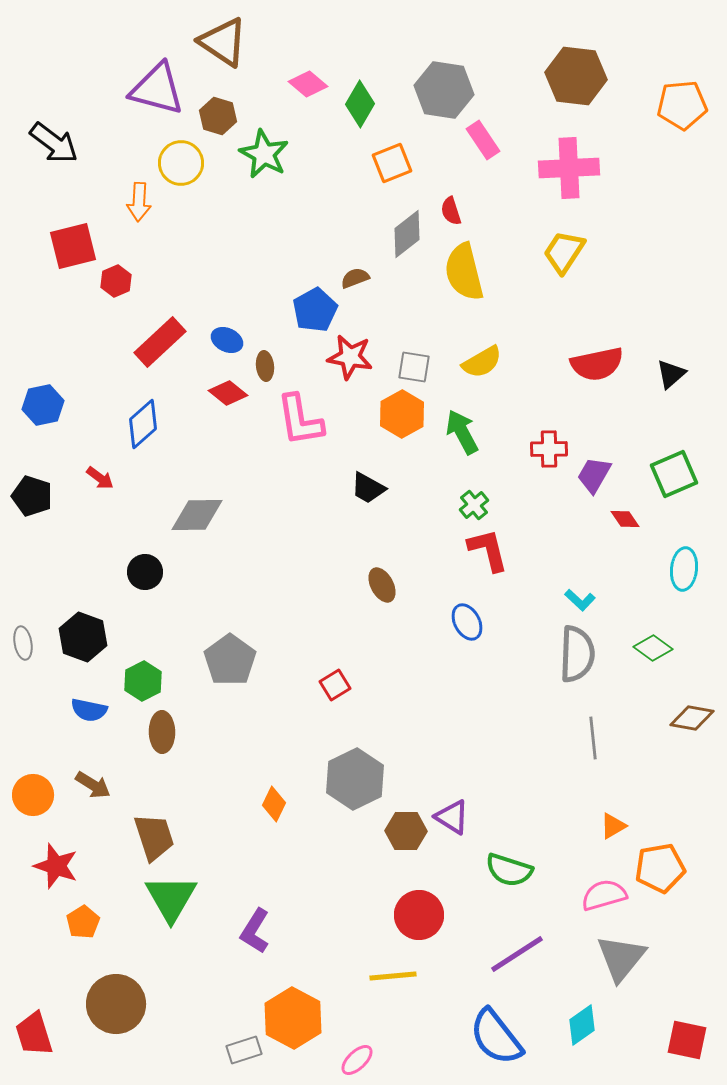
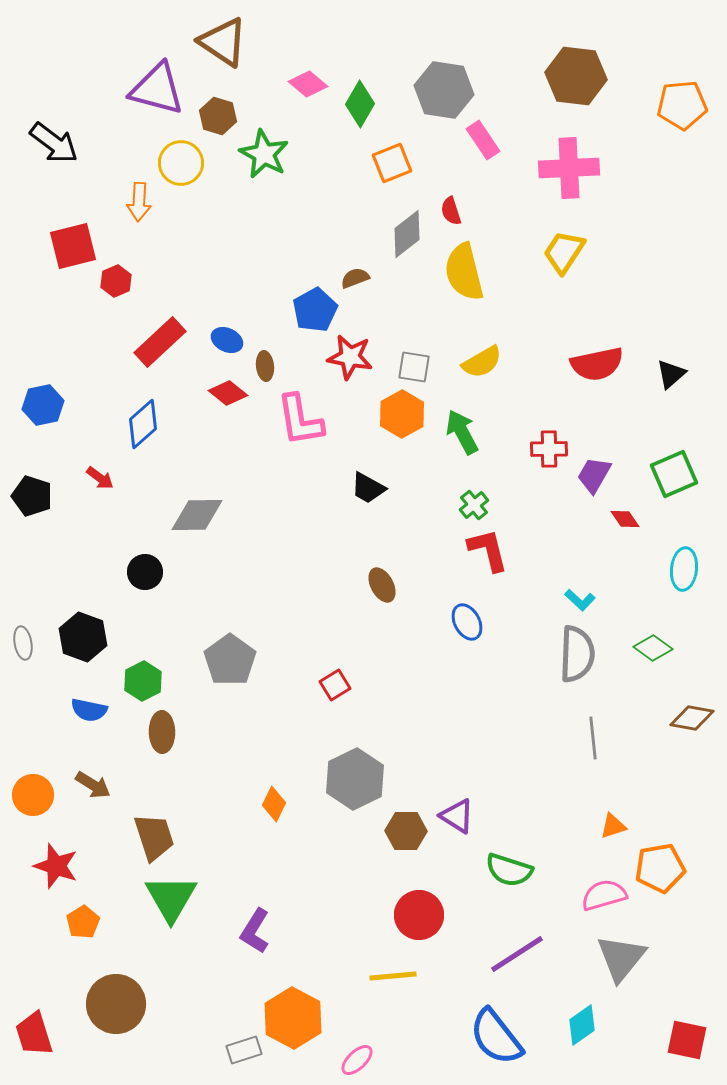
purple triangle at (452, 817): moved 5 px right, 1 px up
orange triangle at (613, 826): rotated 12 degrees clockwise
